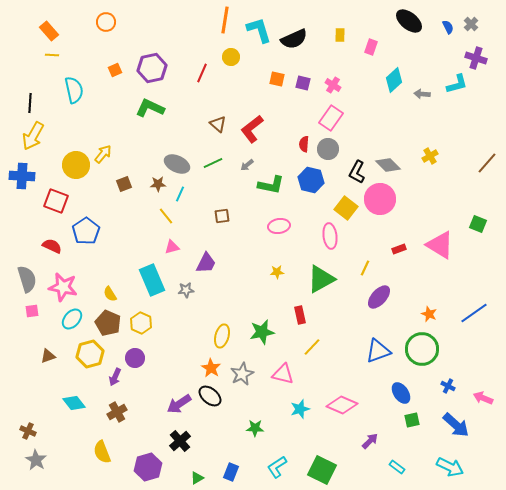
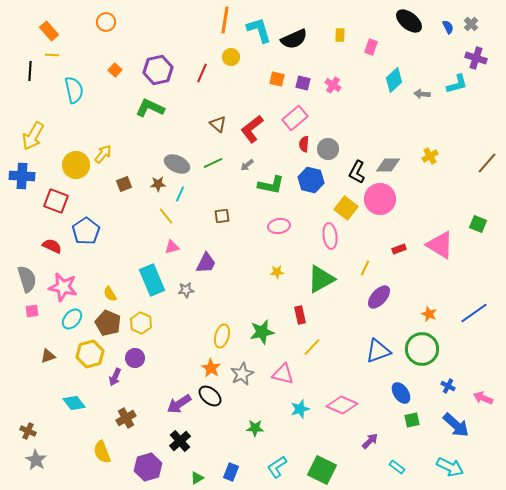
purple hexagon at (152, 68): moved 6 px right, 2 px down
orange square at (115, 70): rotated 24 degrees counterclockwise
black line at (30, 103): moved 32 px up
pink rectangle at (331, 118): moved 36 px left; rotated 15 degrees clockwise
gray diamond at (388, 165): rotated 45 degrees counterclockwise
brown cross at (117, 412): moved 9 px right, 6 px down
